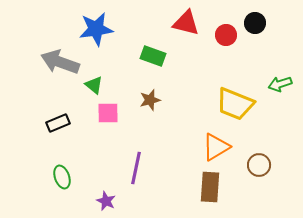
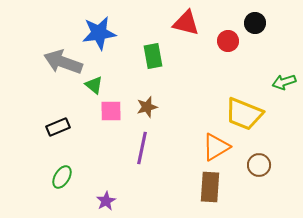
blue star: moved 3 px right, 4 px down
red circle: moved 2 px right, 6 px down
green rectangle: rotated 60 degrees clockwise
gray arrow: moved 3 px right
green arrow: moved 4 px right, 2 px up
brown star: moved 3 px left, 7 px down
yellow trapezoid: moved 9 px right, 10 px down
pink square: moved 3 px right, 2 px up
black rectangle: moved 4 px down
purple line: moved 6 px right, 20 px up
green ellipse: rotated 50 degrees clockwise
purple star: rotated 18 degrees clockwise
